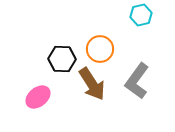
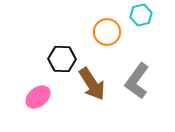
orange circle: moved 7 px right, 17 px up
